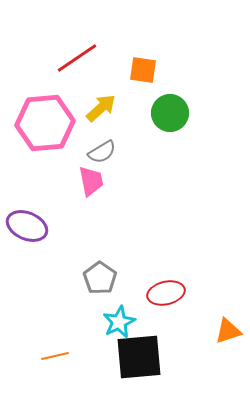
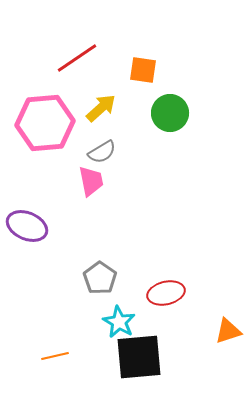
cyan star: rotated 16 degrees counterclockwise
